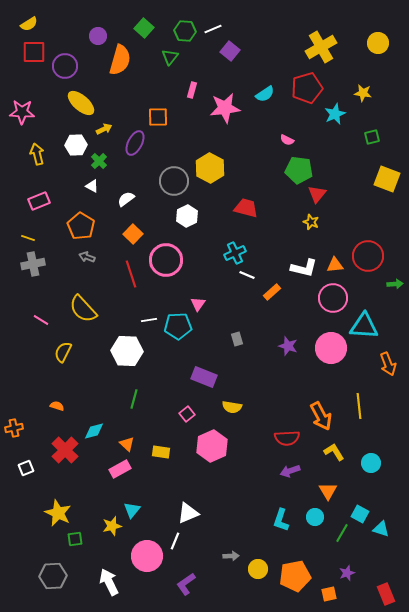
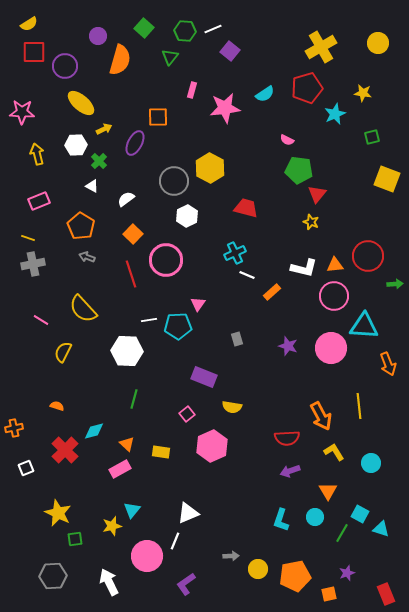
pink circle at (333, 298): moved 1 px right, 2 px up
